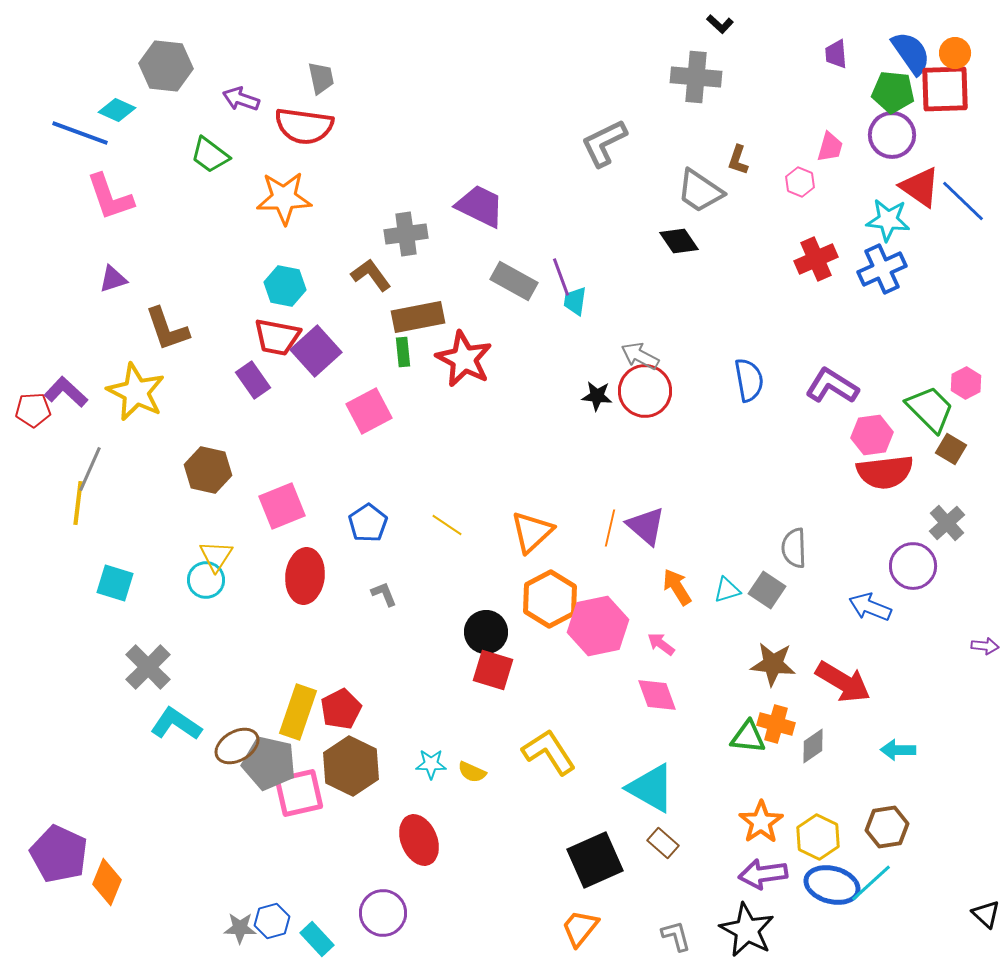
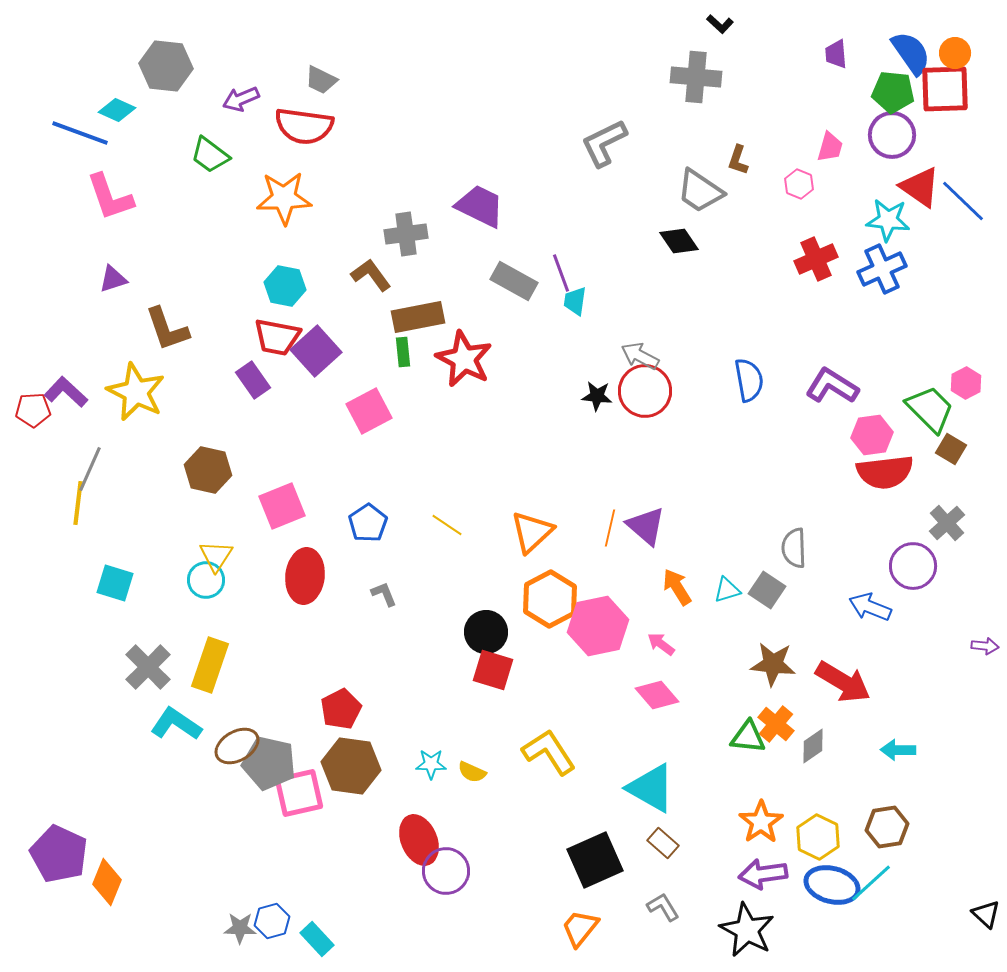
gray trapezoid at (321, 78): moved 2 px down; rotated 128 degrees clockwise
purple arrow at (241, 99): rotated 42 degrees counterclockwise
pink hexagon at (800, 182): moved 1 px left, 2 px down
purple line at (561, 277): moved 4 px up
pink diamond at (657, 695): rotated 21 degrees counterclockwise
yellow rectangle at (298, 712): moved 88 px left, 47 px up
orange cross at (776, 724): rotated 24 degrees clockwise
brown hexagon at (351, 766): rotated 18 degrees counterclockwise
purple circle at (383, 913): moved 63 px right, 42 px up
gray L-shape at (676, 936): moved 13 px left, 29 px up; rotated 16 degrees counterclockwise
